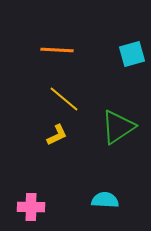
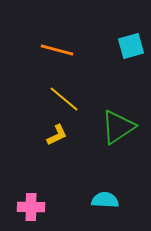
orange line: rotated 12 degrees clockwise
cyan square: moved 1 px left, 8 px up
